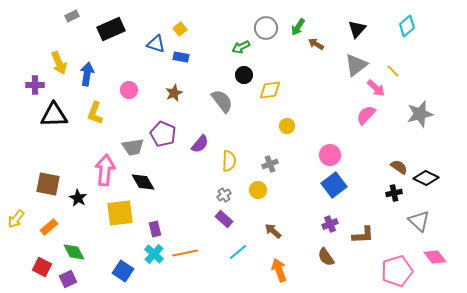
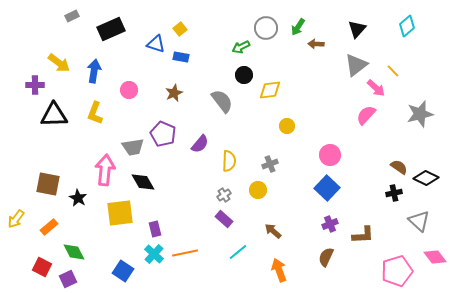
brown arrow at (316, 44): rotated 28 degrees counterclockwise
yellow arrow at (59, 63): rotated 30 degrees counterclockwise
blue arrow at (87, 74): moved 7 px right, 3 px up
blue square at (334, 185): moved 7 px left, 3 px down; rotated 10 degrees counterclockwise
brown semicircle at (326, 257): rotated 60 degrees clockwise
